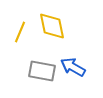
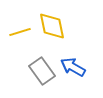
yellow line: rotated 50 degrees clockwise
gray rectangle: rotated 44 degrees clockwise
